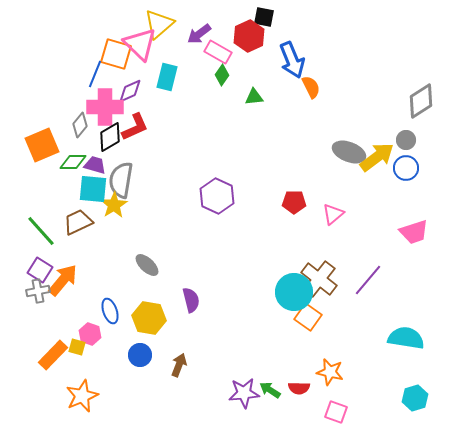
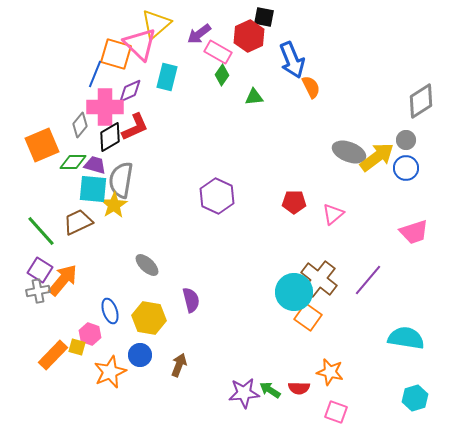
yellow triangle at (159, 24): moved 3 px left
orange star at (82, 396): moved 28 px right, 24 px up
